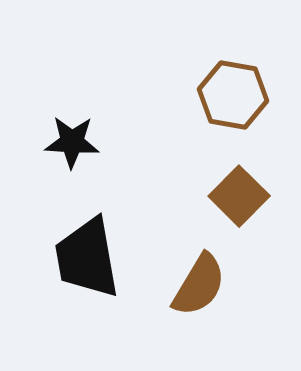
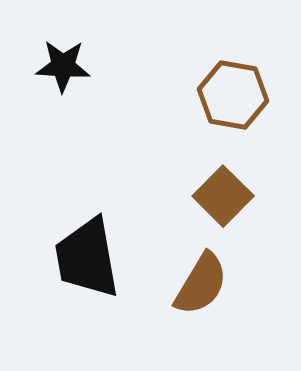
black star: moved 9 px left, 76 px up
brown square: moved 16 px left
brown semicircle: moved 2 px right, 1 px up
